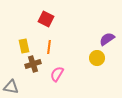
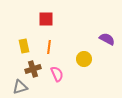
red square: rotated 28 degrees counterclockwise
purple semicircle: rotated 63 degrees clockwise
yellow circle: moved 13 px left, 1 px down
brown cross: moved 5 px down
pink semicircle: rotated 126 degrees clockwise
gray triangle: moved 9 px right; rotated 28 degrees counterclockwise
